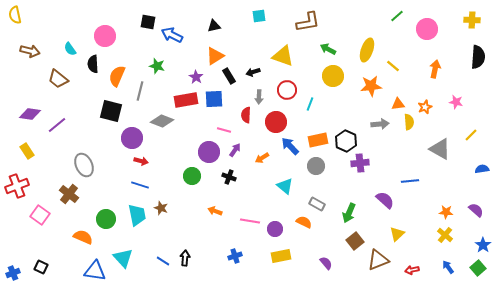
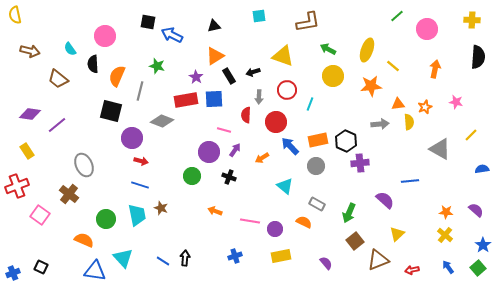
orange semicircle at (83, 237): moved 1 px right, 3 px down
